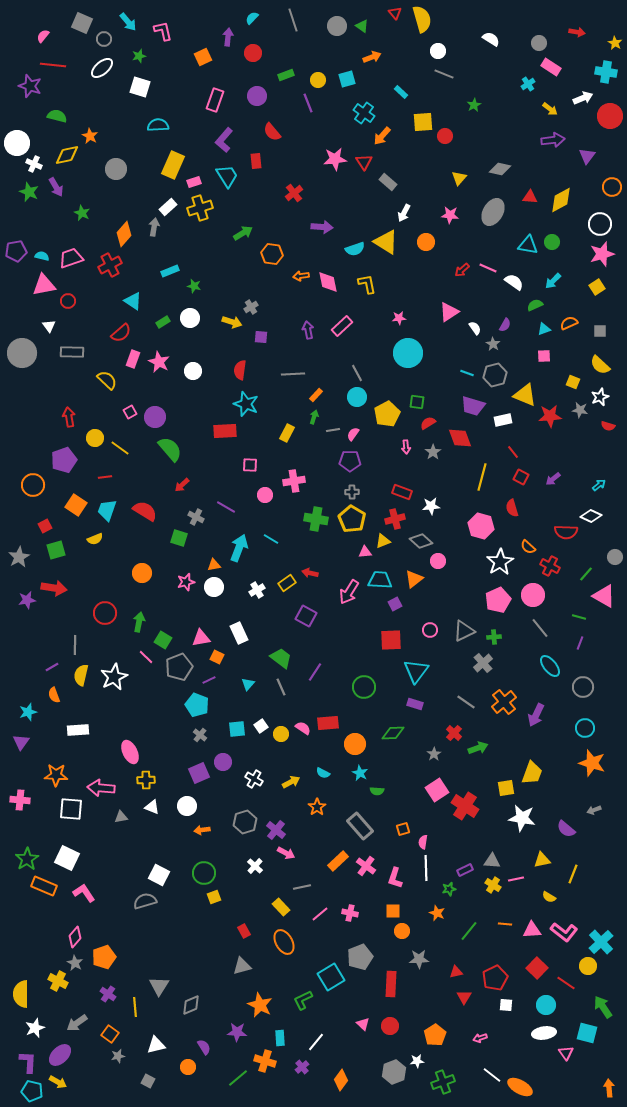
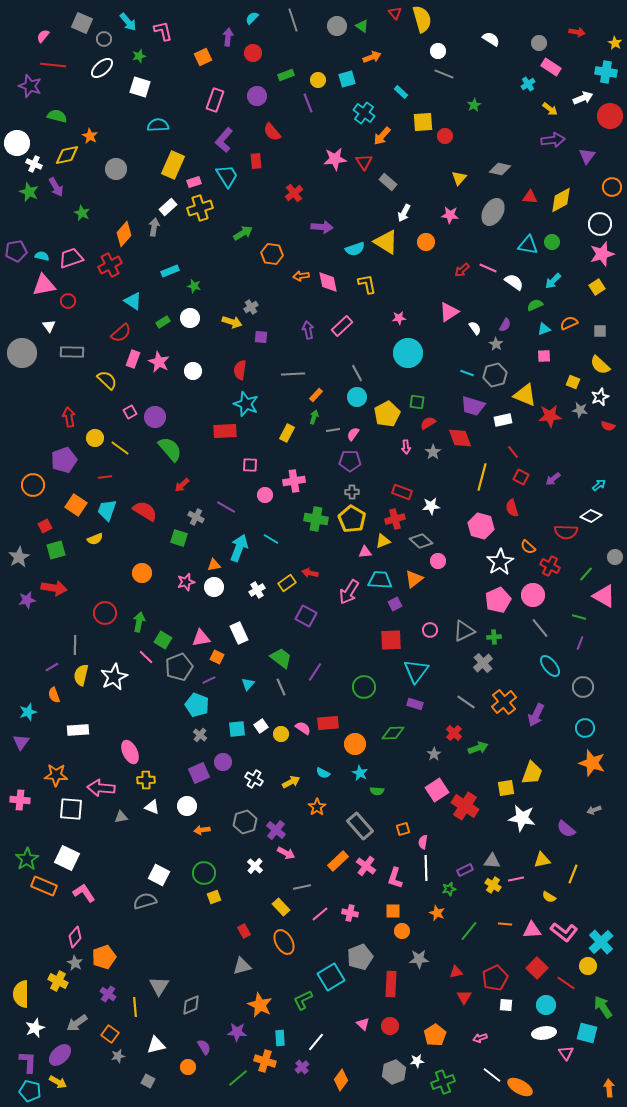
gray star at (493, 344): moved 3 px right
cyan pentagon at (32, 1091): moved 2 px left
